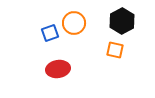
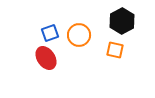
orange circle: moved 5 px right, 12 px down
red ellipse: moved 12 px left, 11 px up; rotated 65 degrees clockwise
